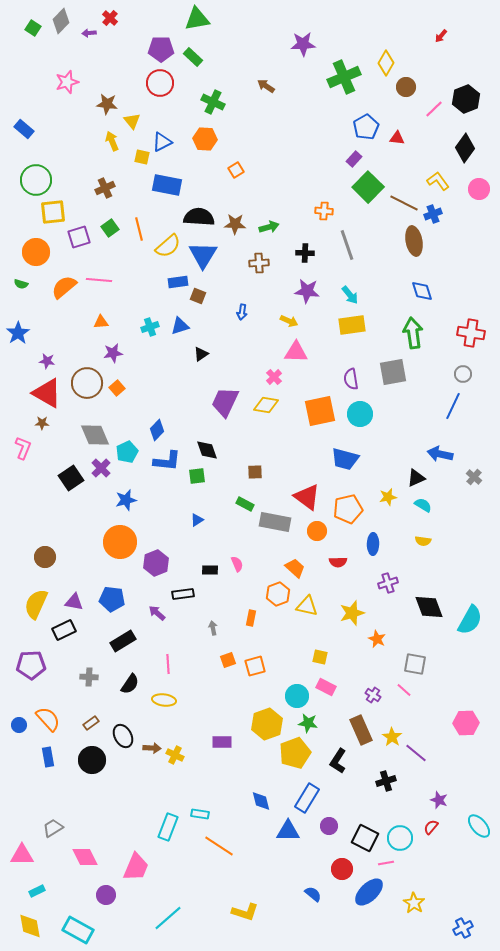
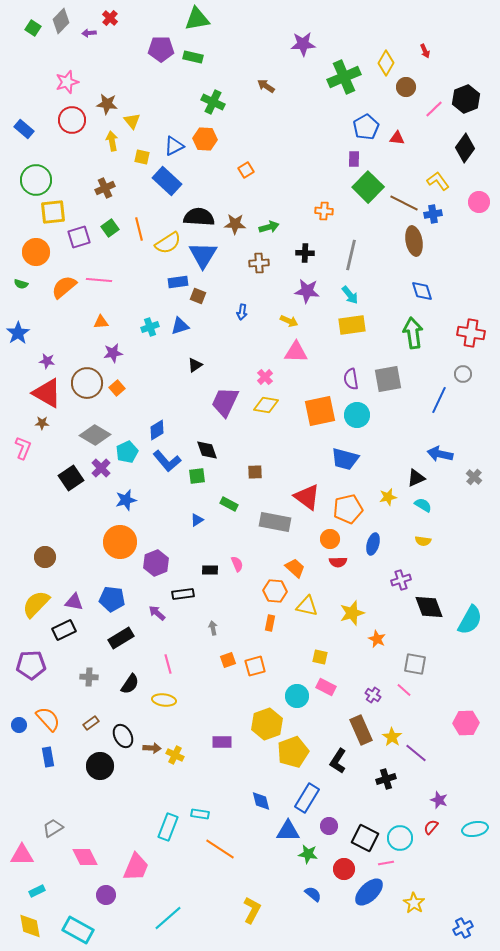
red arrow at (441, 36): moved 16 px left, 15 px down; rotated 64 degrees counterclockwise
green rectangle at (193, 57): rotated 30 degrees counterclockwise
red circle at (160, 83): moved 88 px left, 37 px down
yellow arrow at (112, 141): rotated 12 degrees clockwise
blue triangle at (162, 142): moved 12 px right, 4 px down
purple rectangle at (354, 159): rotated 42 degrees counterclockwise
orange square at (236, 170): moved 10 px right
blue rectangle at (167, 185): moved 4 px up; rotated 32 degrees clockwise
pink circle at (479, 189): moved 13 px down
blue cross at (433, 214): rotated 12 degrees clockwise
gray line at (347, 245): moved 4 px right, 10 px down; rotated 32 degrees clockwise
yellow semicircle at (168, 246): moved 3 px up; rotated 8 degrees clockwise
black triangle at (201, 354): moved 6 px left, 11 px down
gray square at (393, 372): moved 5 px left, 7 px down
pink cross at (274, 377): moved 9 px left
blue line at (453, 406): moved 14 px left, 6 px up
cyan circle at (360, 414): moved 3 px left, 1 px down
blue diamond at (157, 430): rotated 15 degrees clockwise
gray diamond at (95, 435): rotated 36 degrees counterclockwise
blue L-shape at (167, 461): rotated 44 degrees clockwise
green rectangle at (245, 504): moved 16 px left
orange circle at (317, 531): moved 13 px right, 8 px down
blue ellipse at (373, 544): rotated 15 degrees clockwise
purple cross at (388, 583): moved 13 px right, 3 px up
orange hexagon at (278, 594): moved 3 px left, 3 px up; rotated 25 degrees clockwise
yellow semicircle at (36, 604): rotated 20 degrees clockwise
orange rectangle at (251, 618): moved 19 px right, 5 px down
black rectangle at (123, 641): moved 2 px left, 3 px up
pink line at (168, 664): rotated 12 degrees counterclockwise
green star at (308, 723): moved 131 px down
yellow pentagon at (295, 753): moved 2 px left, 1 px up
black circle at (92, 760): moved 8 px right, 6 px down
black cross at (386, 781): moved 2 px up
cyan ellipse at (479, 826): moved 4 px left, 3 px down; rotated 60 degrees counterclockwise
orange line at (219, 846): moved 1 px right, 3 px down
red circle at (342, 869): moved 2 px right
yellow L-shape at (245, 912): moved 7 px right, 2 px up; rotated 80 degrees counterclockwise
